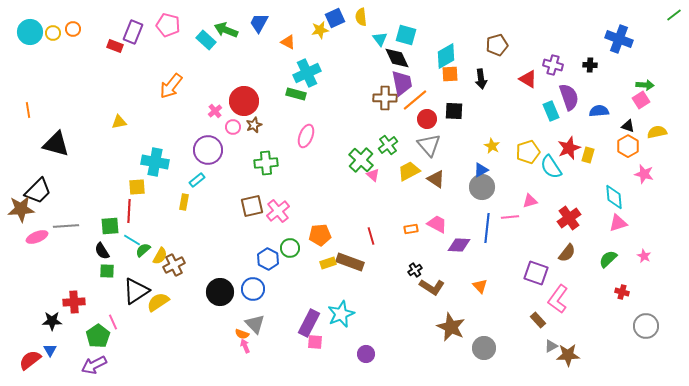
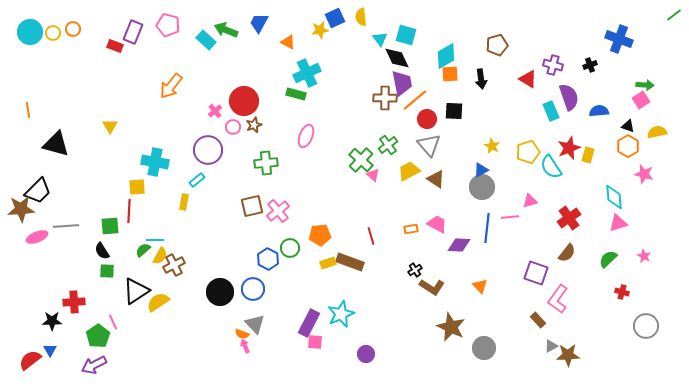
black cross at (590, 65): rotated 24 degrees counterclockwise
yellow triangle at (119, 122): moved 9 px left, 4 px down; rotated 49 degrees counterclockwise
cyan line at (132, 240): moved 23 px right; rotated 30 degrees counterclockwise
